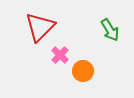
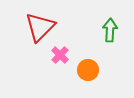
green arrow: rotated 145 degrees counterclockwise
orange circle: moved 5 px right, 1 px up
